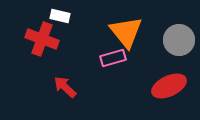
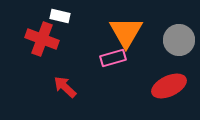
orange triangle: rotated 9 degrees clockwise
